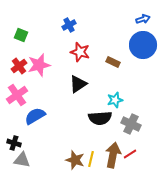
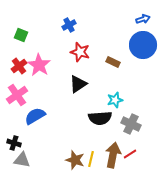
pink star: rotated 25 degrees counterclockwise
